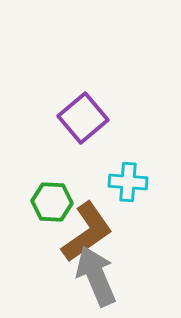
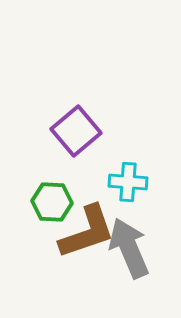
purple square: moved 7 px left, 13 px down
brown L-shape: rotated 16 degrees clockwise
gray arrow: moved 33 px right, 28 px up
